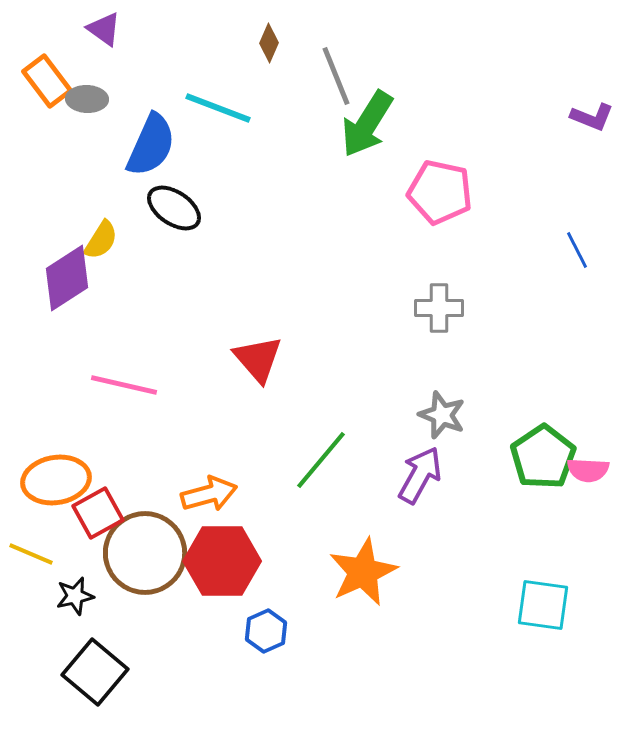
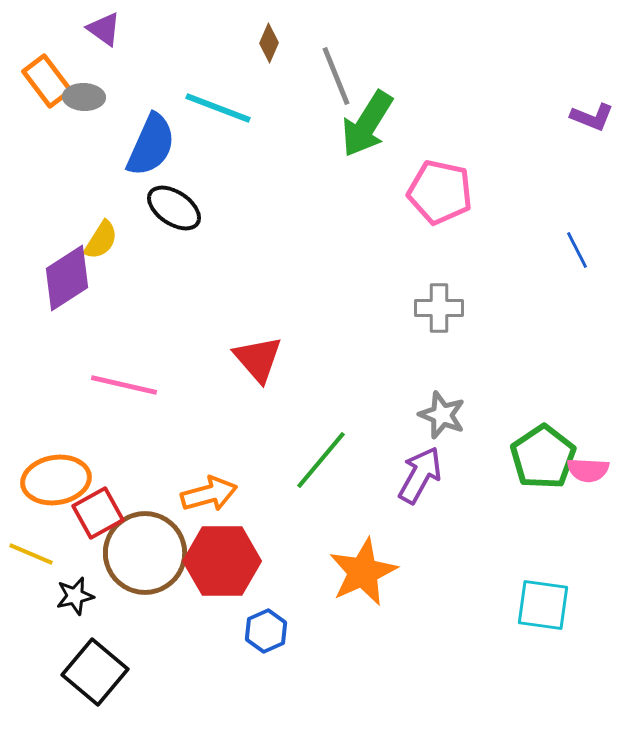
gray ellipse: moved 3 px left, 2 px up
